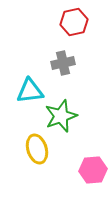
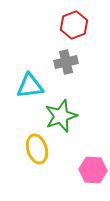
red hexagon: moved 3 px down; rotated 8 degrees counterclockwise
gray cross: moved 3 px right, 1 px up
cyan triangle: moved 5 px up
pink hexagon: rotated 8 degrees clockwise
